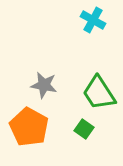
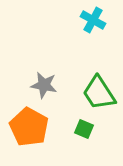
green square: rotated 12 degrees counterclockwise
